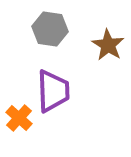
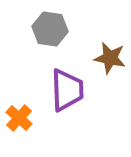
brown star: moved 2 px right, 13 px down; rotated 20 degrees counterclockwise
purple trapezoid: moved 14 px right, 1 px up
